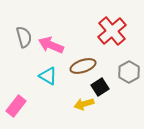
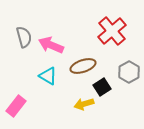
black square: moved 2 px right
